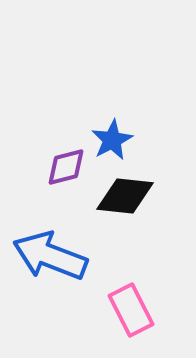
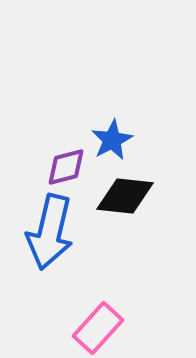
blue arrow: moved 24 px up; rotated 98 degrees counterclockwise
pink rectangle: moved 33 px left, 18 px down; rotated 69 degrees clockwise
